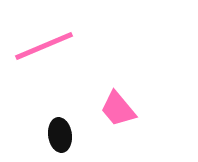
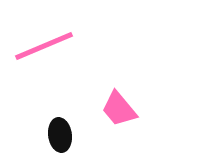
pink trapezoid: moved 1 px right
